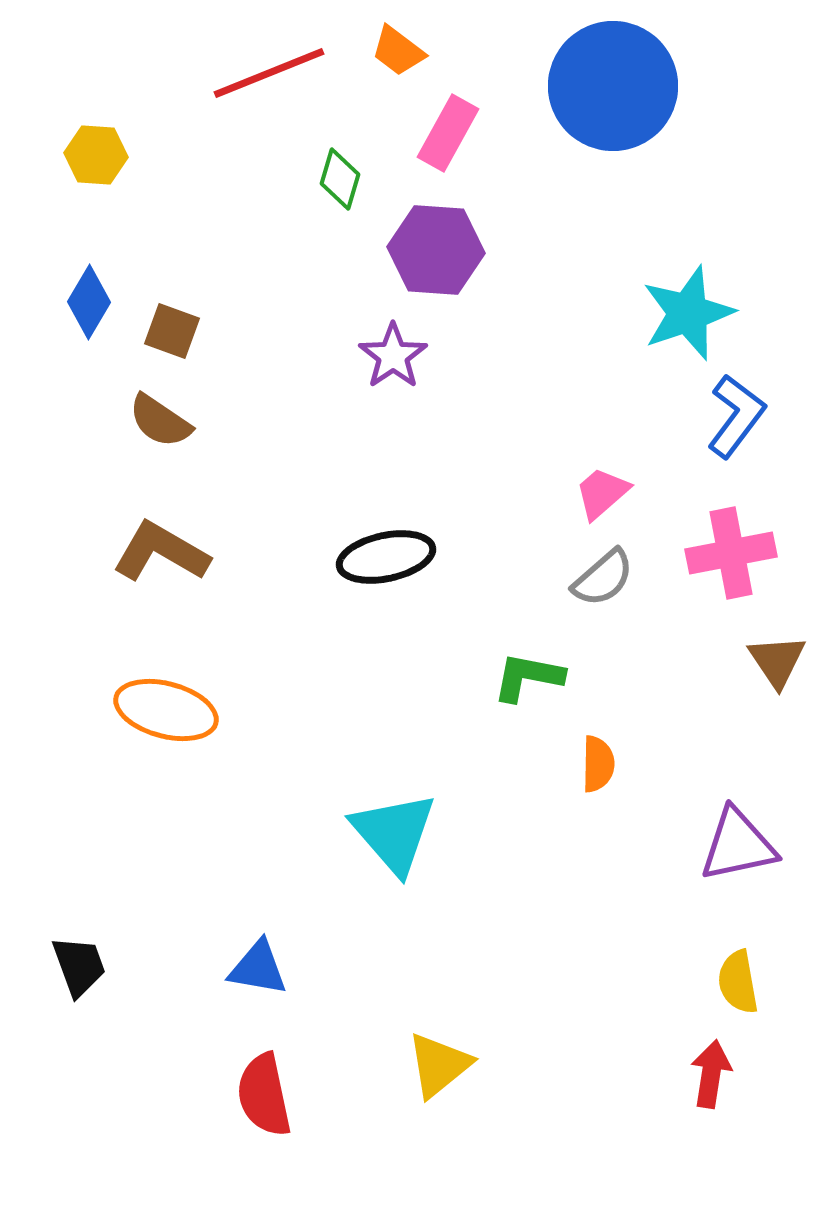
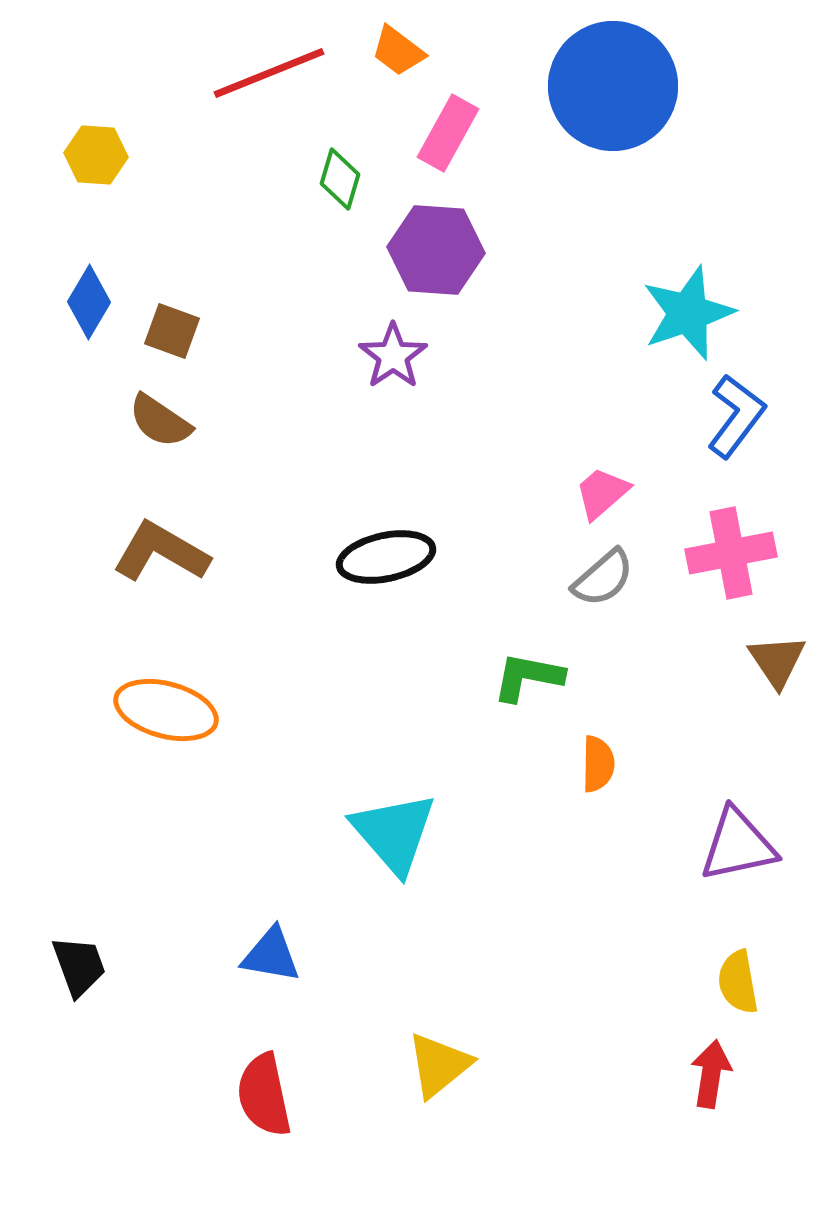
blue triangle: moved 13 px right, 13 px up
